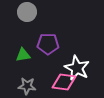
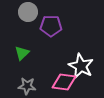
gray circle: moved 1 px right
purple pentagon: moved 3 px right, 18 px up
green triangle: moved 1 px left, 2 px up; rotated 35 degrees counterclockwise
white star: moved 4 px right, 2 px up
